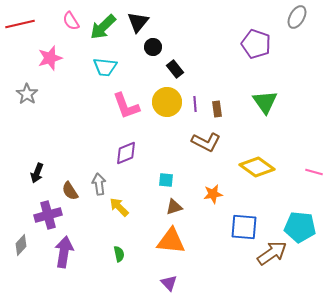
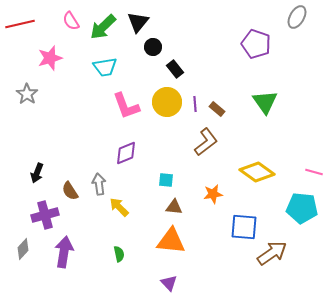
cyan trapezoid: rotated 15 degrees counterclockwise
brown rectangle: rotated 42 degrees counterclockwise
brown L-shape: rotated 64 degrees counterclockwise
yellow diamond: moved 5 px down
brown triangle: rotated 24 degrees clockwise
purple cross: moved 3 px left
cyan pentagon: moved 2 px right, 19 px up
gray diamond: moved 2 px right, 4 px down
